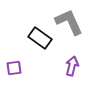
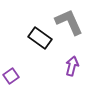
purple square: moved 3 px left, 8 px down; rotated 28 degrees counterclockwise
